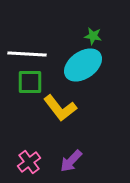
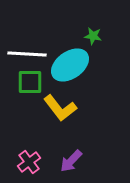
cyan ellipse: moved 13 px left
